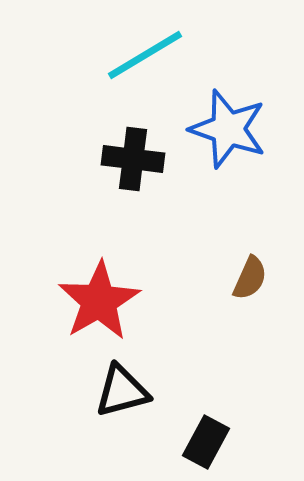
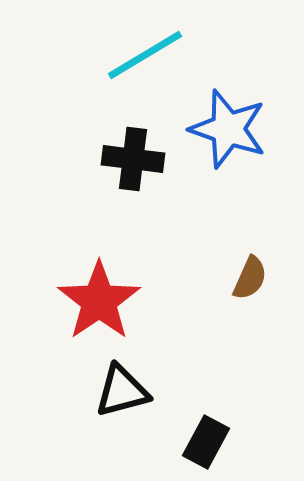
red star: rotated 4 degrees counterclockwise
